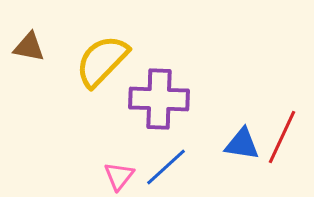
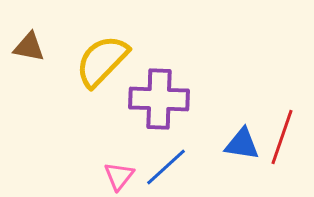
red line: rotated 6 degrees counterclockwise
